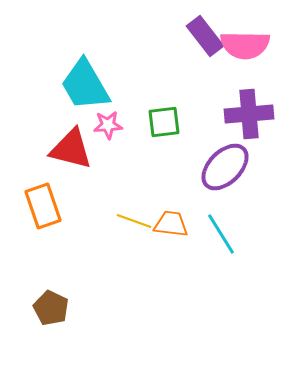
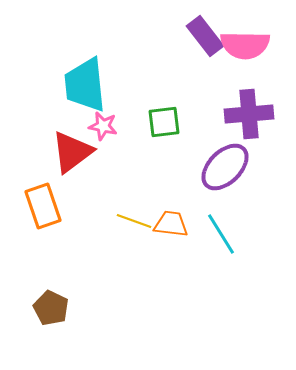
cyan trapezoid: rotated 24 degrees clockwise
pink star: moved 5 px left, 1 px down; rotated 16 degrees clockwise
red triangle: moved 1 px right, 3 px down; rotated 51 degrees counterclockwise
